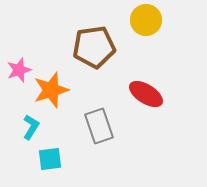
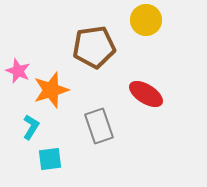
pink star: moved 1 px left, 1 px down; rotated 30 degrees counterclockwise
